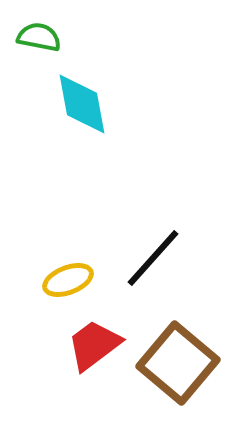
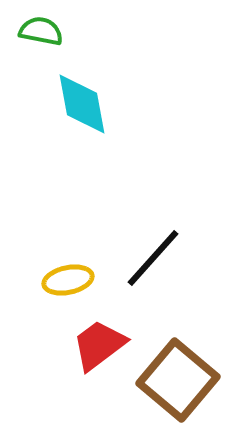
green semicircle: moved 2 px right, 6 px up
yellow ellipse: rotated 9 degrees clockwise
red trapezoid: moved 5 px right
brown square: moved 17 px down
